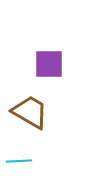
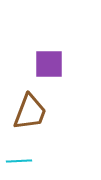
brown trapezoid: rotated 81 degrees clockwise
